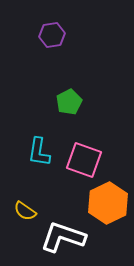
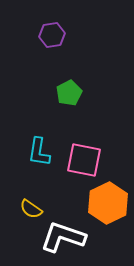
green pentagon: moved 9 px up
pink square: rotated 9 degrees counterclockwise
yellow semicircle: moved 6 px right, 2 px up
